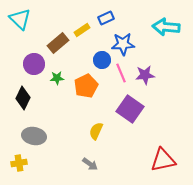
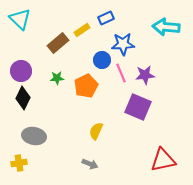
purple circle: moved 13 px left, 7 px down
purple square: moved 8 px right, 2 px up; rotated 12 degrees counterclockwise
gray arrow: rotated 14 degrees counterclockwise
